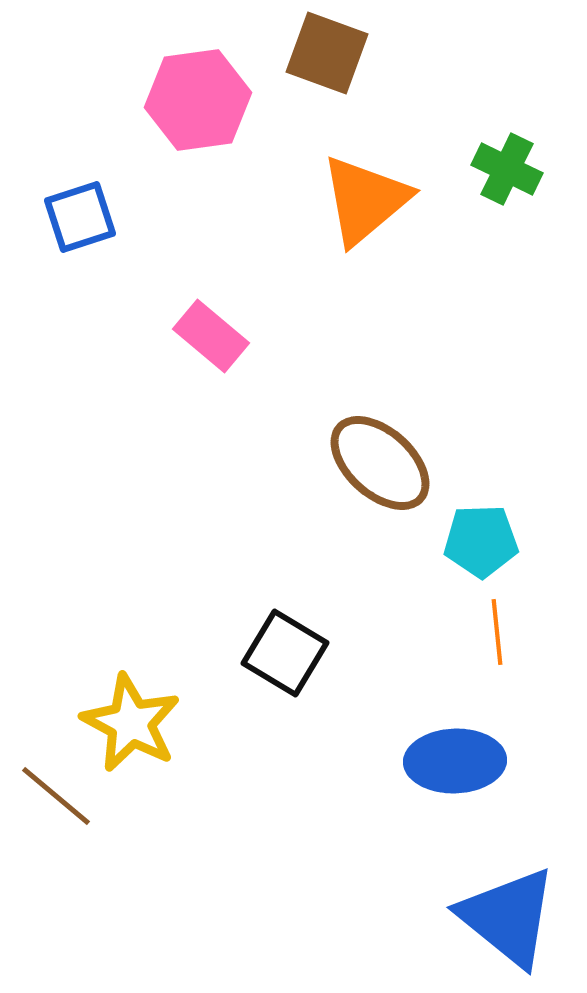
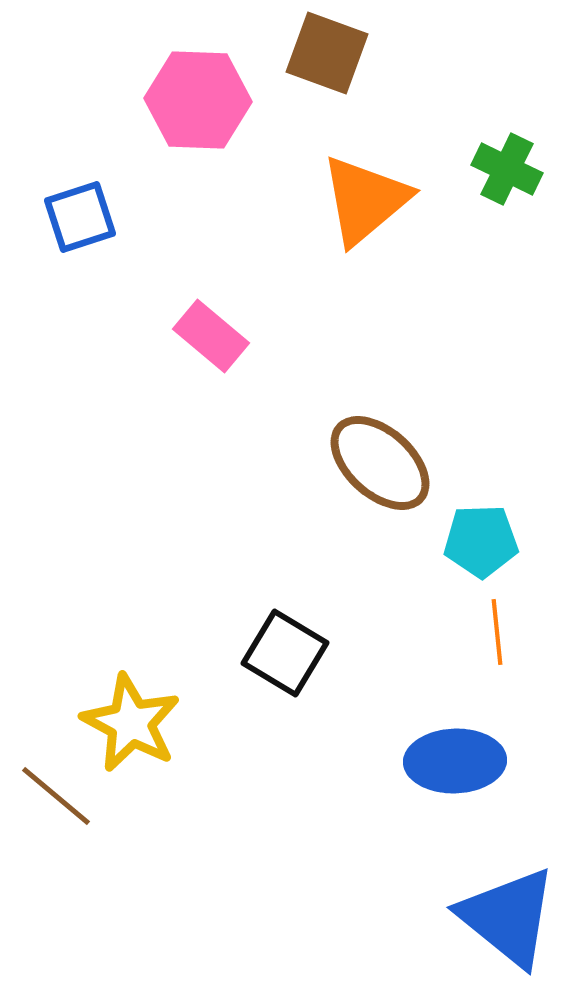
pink hexagon: rotated 10 degrees clockwise
